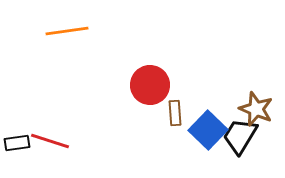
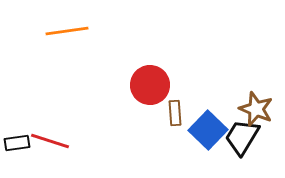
black trapezoid: moved 2 px right, 1 px down
